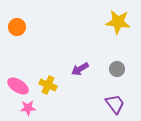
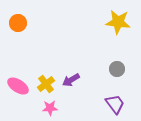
orange circle: moved 1 px right, 4 px up
purple arrow: moved 9 px left, 11 px down
yellow cross: moved 2 px left, 1 px up; rotated 30 degrees clockwise
pink star: moved 22 px right
